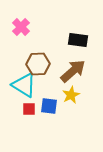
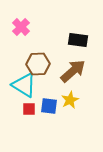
yellow star: moved 1 px left, 5 px down
